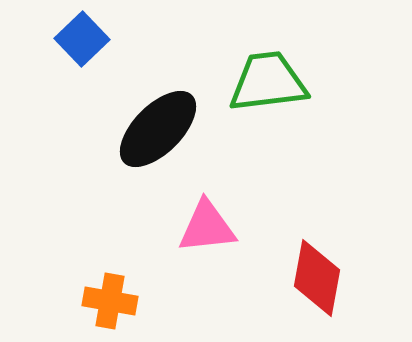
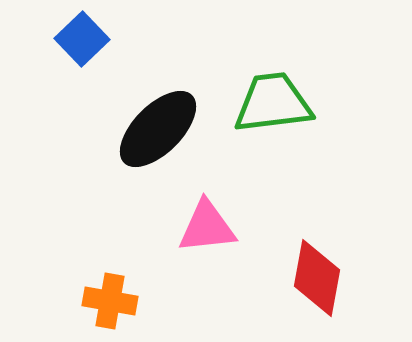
green trapezoid: moved 5 px right, 21 px down
